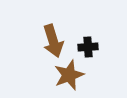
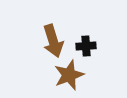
black cross: moved 2 px left, 1 px up
